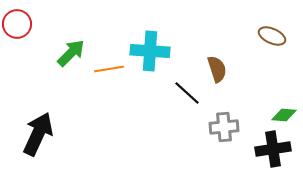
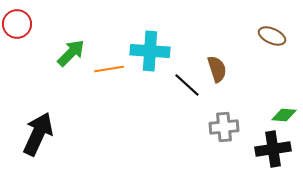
black line: moved 8 px up
